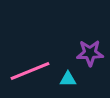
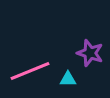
purple star: rotated 20 degrees clockwise
